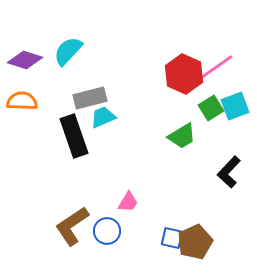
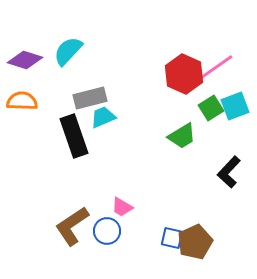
pink trapezoid: moved 6 px left, 5 px down; rotated 90 degrees clockwise
